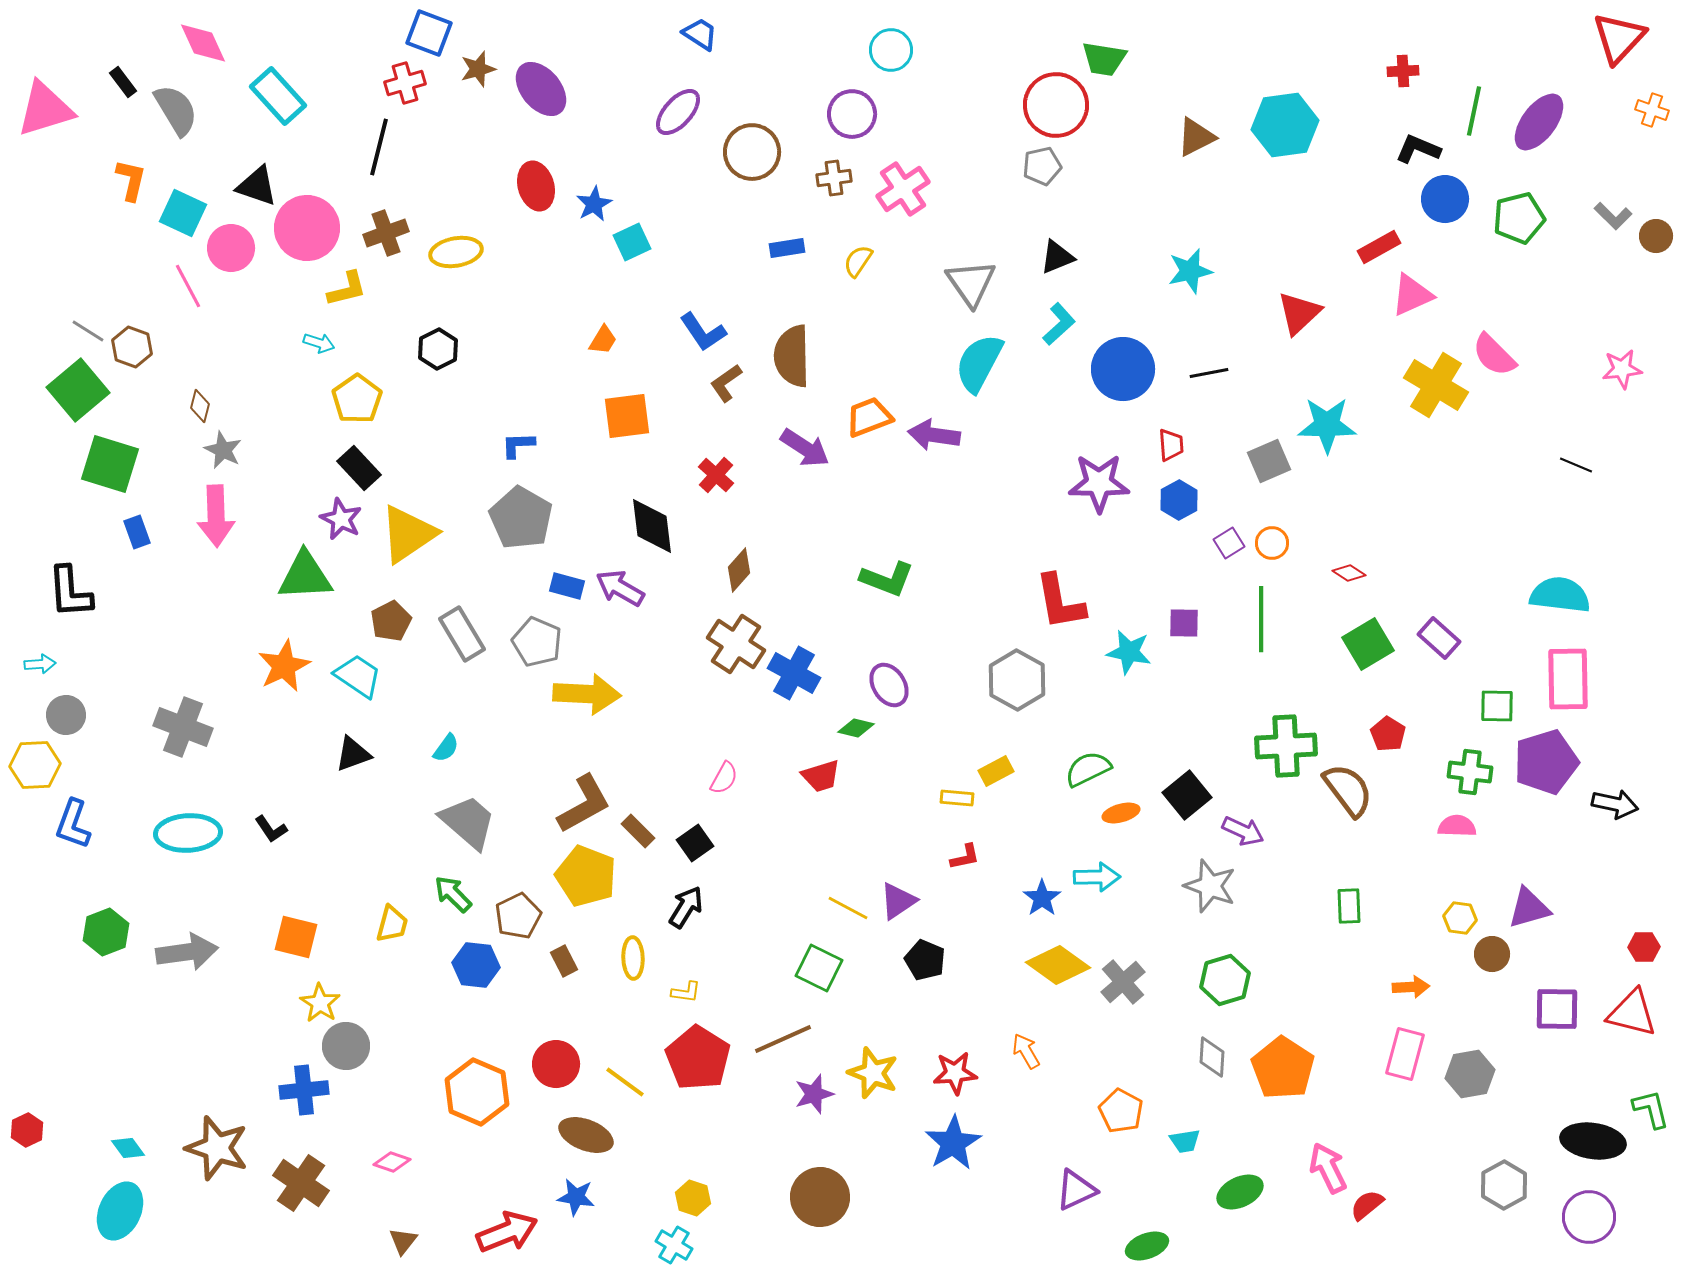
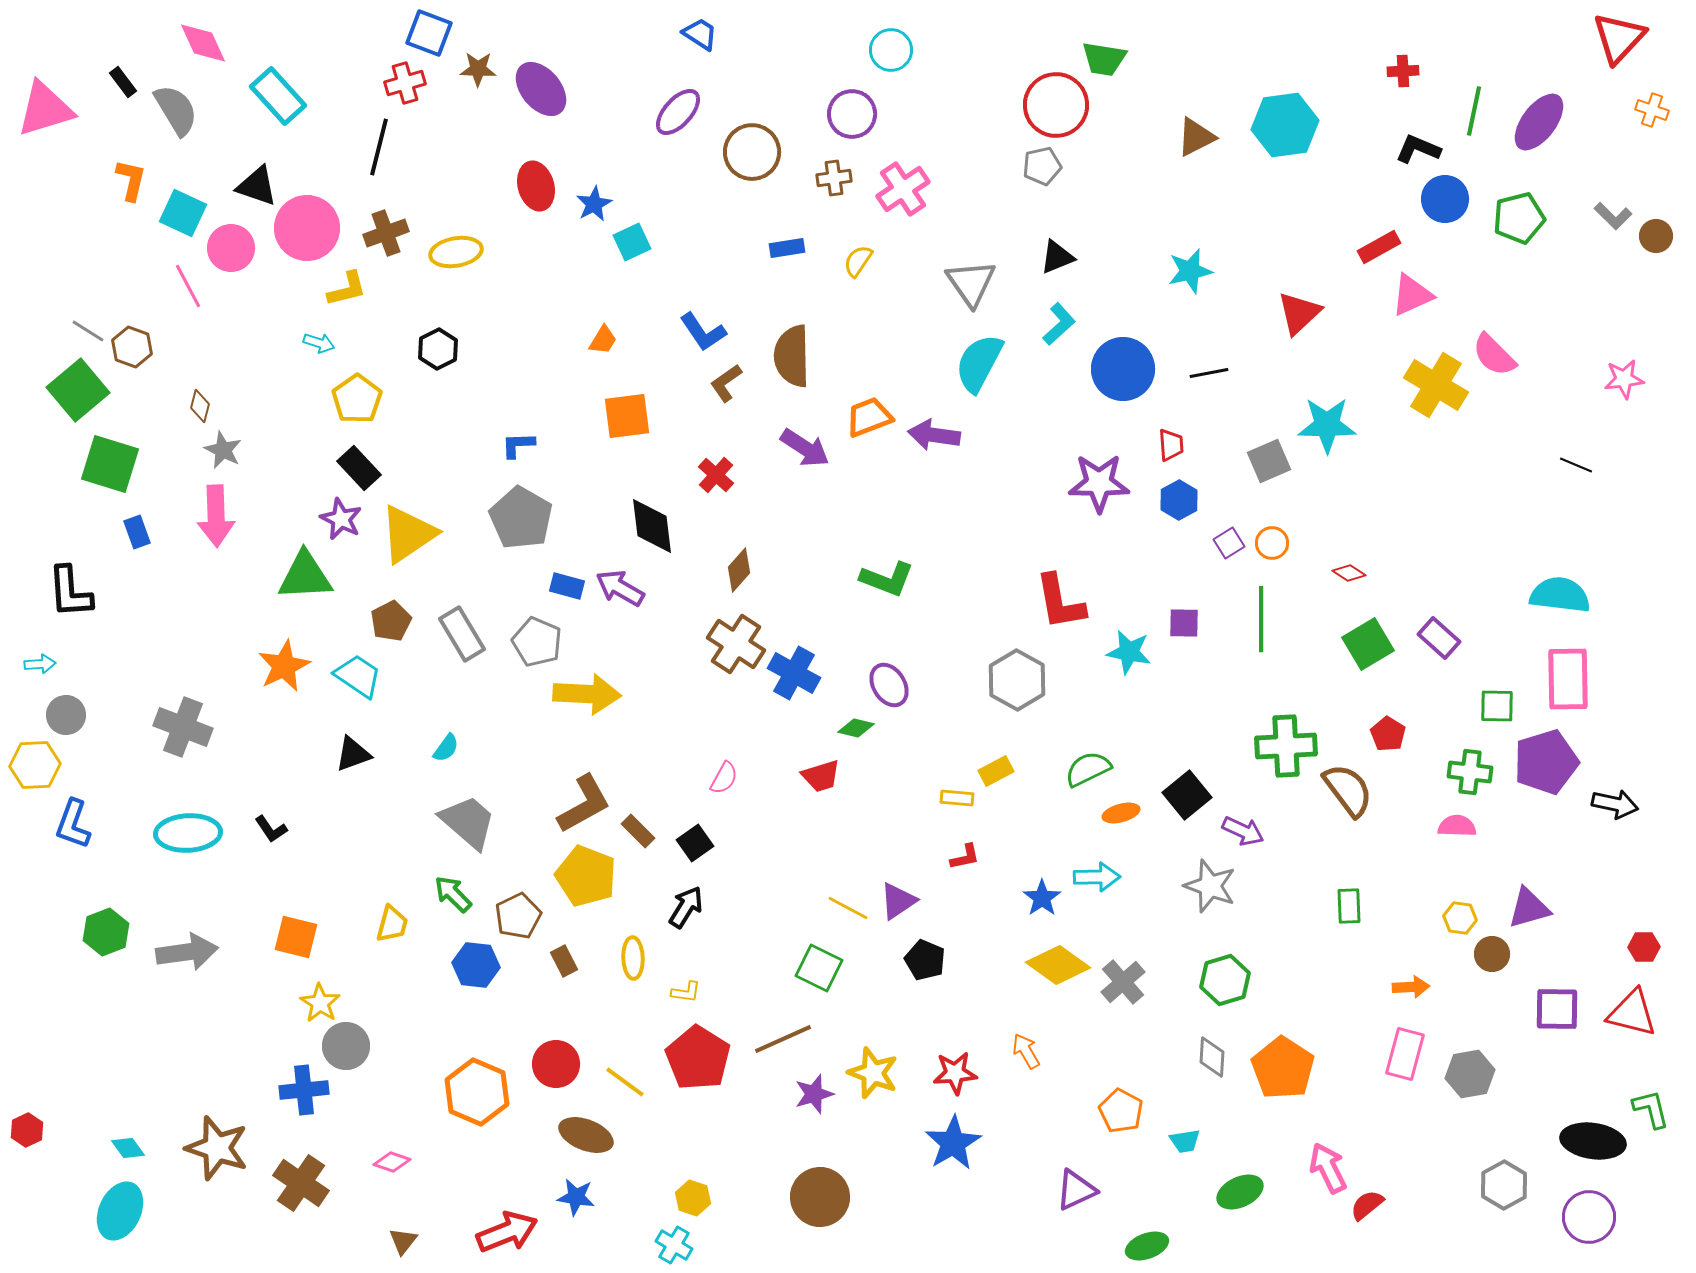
brown star at (478, 69): rotated 18 degrees clockwise
pink star at (1622, 369): moved 2 px right, 10 px down
